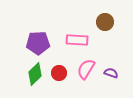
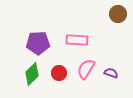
brown circle: moved 13 px right, 8 px up
green diamond: moved 3 px left
